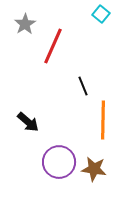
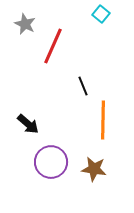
gray star: rotated 15 degrees counterclockwise
black arrow: moved 2 px down
purple circle: moved 8 px left
